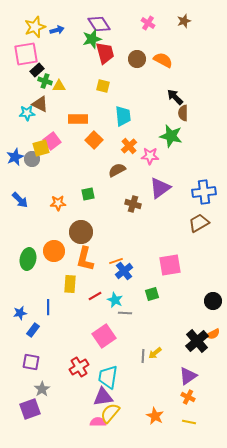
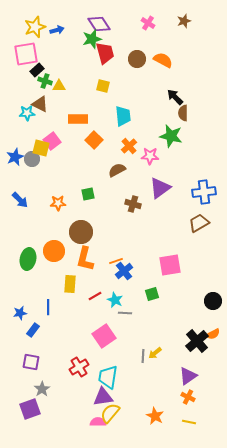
yellow square at (41, 148): rotated 30 degrees clockwise
